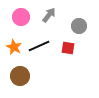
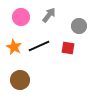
brown circle: moved 4 px down
